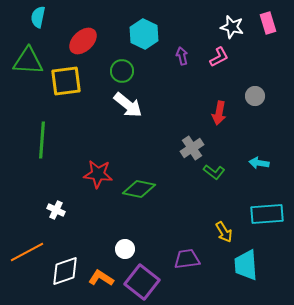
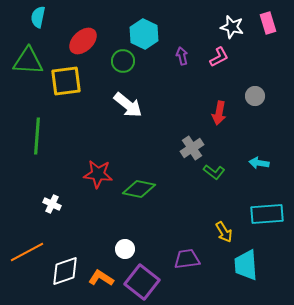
green circle: moved 1 px right, 10 px up
green line: moved 5 px left, 4 px up
white cross: moved 4 px left, 6 px up
